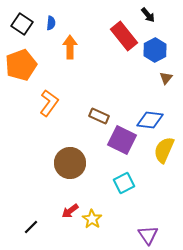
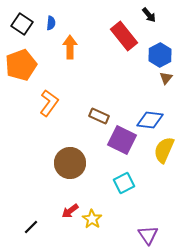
black arrow: moved 1 px right
blue hexagon: moved 5 px right, 5 px down
